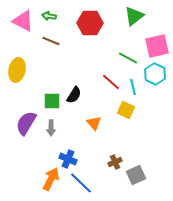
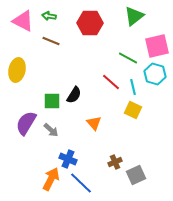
cyan hexagon: rotated 10 degrees counterclockwise
yellow square: moved 7 px right
gray arrow: moved 2 px down; rotated 49 degrees counterclockwise
